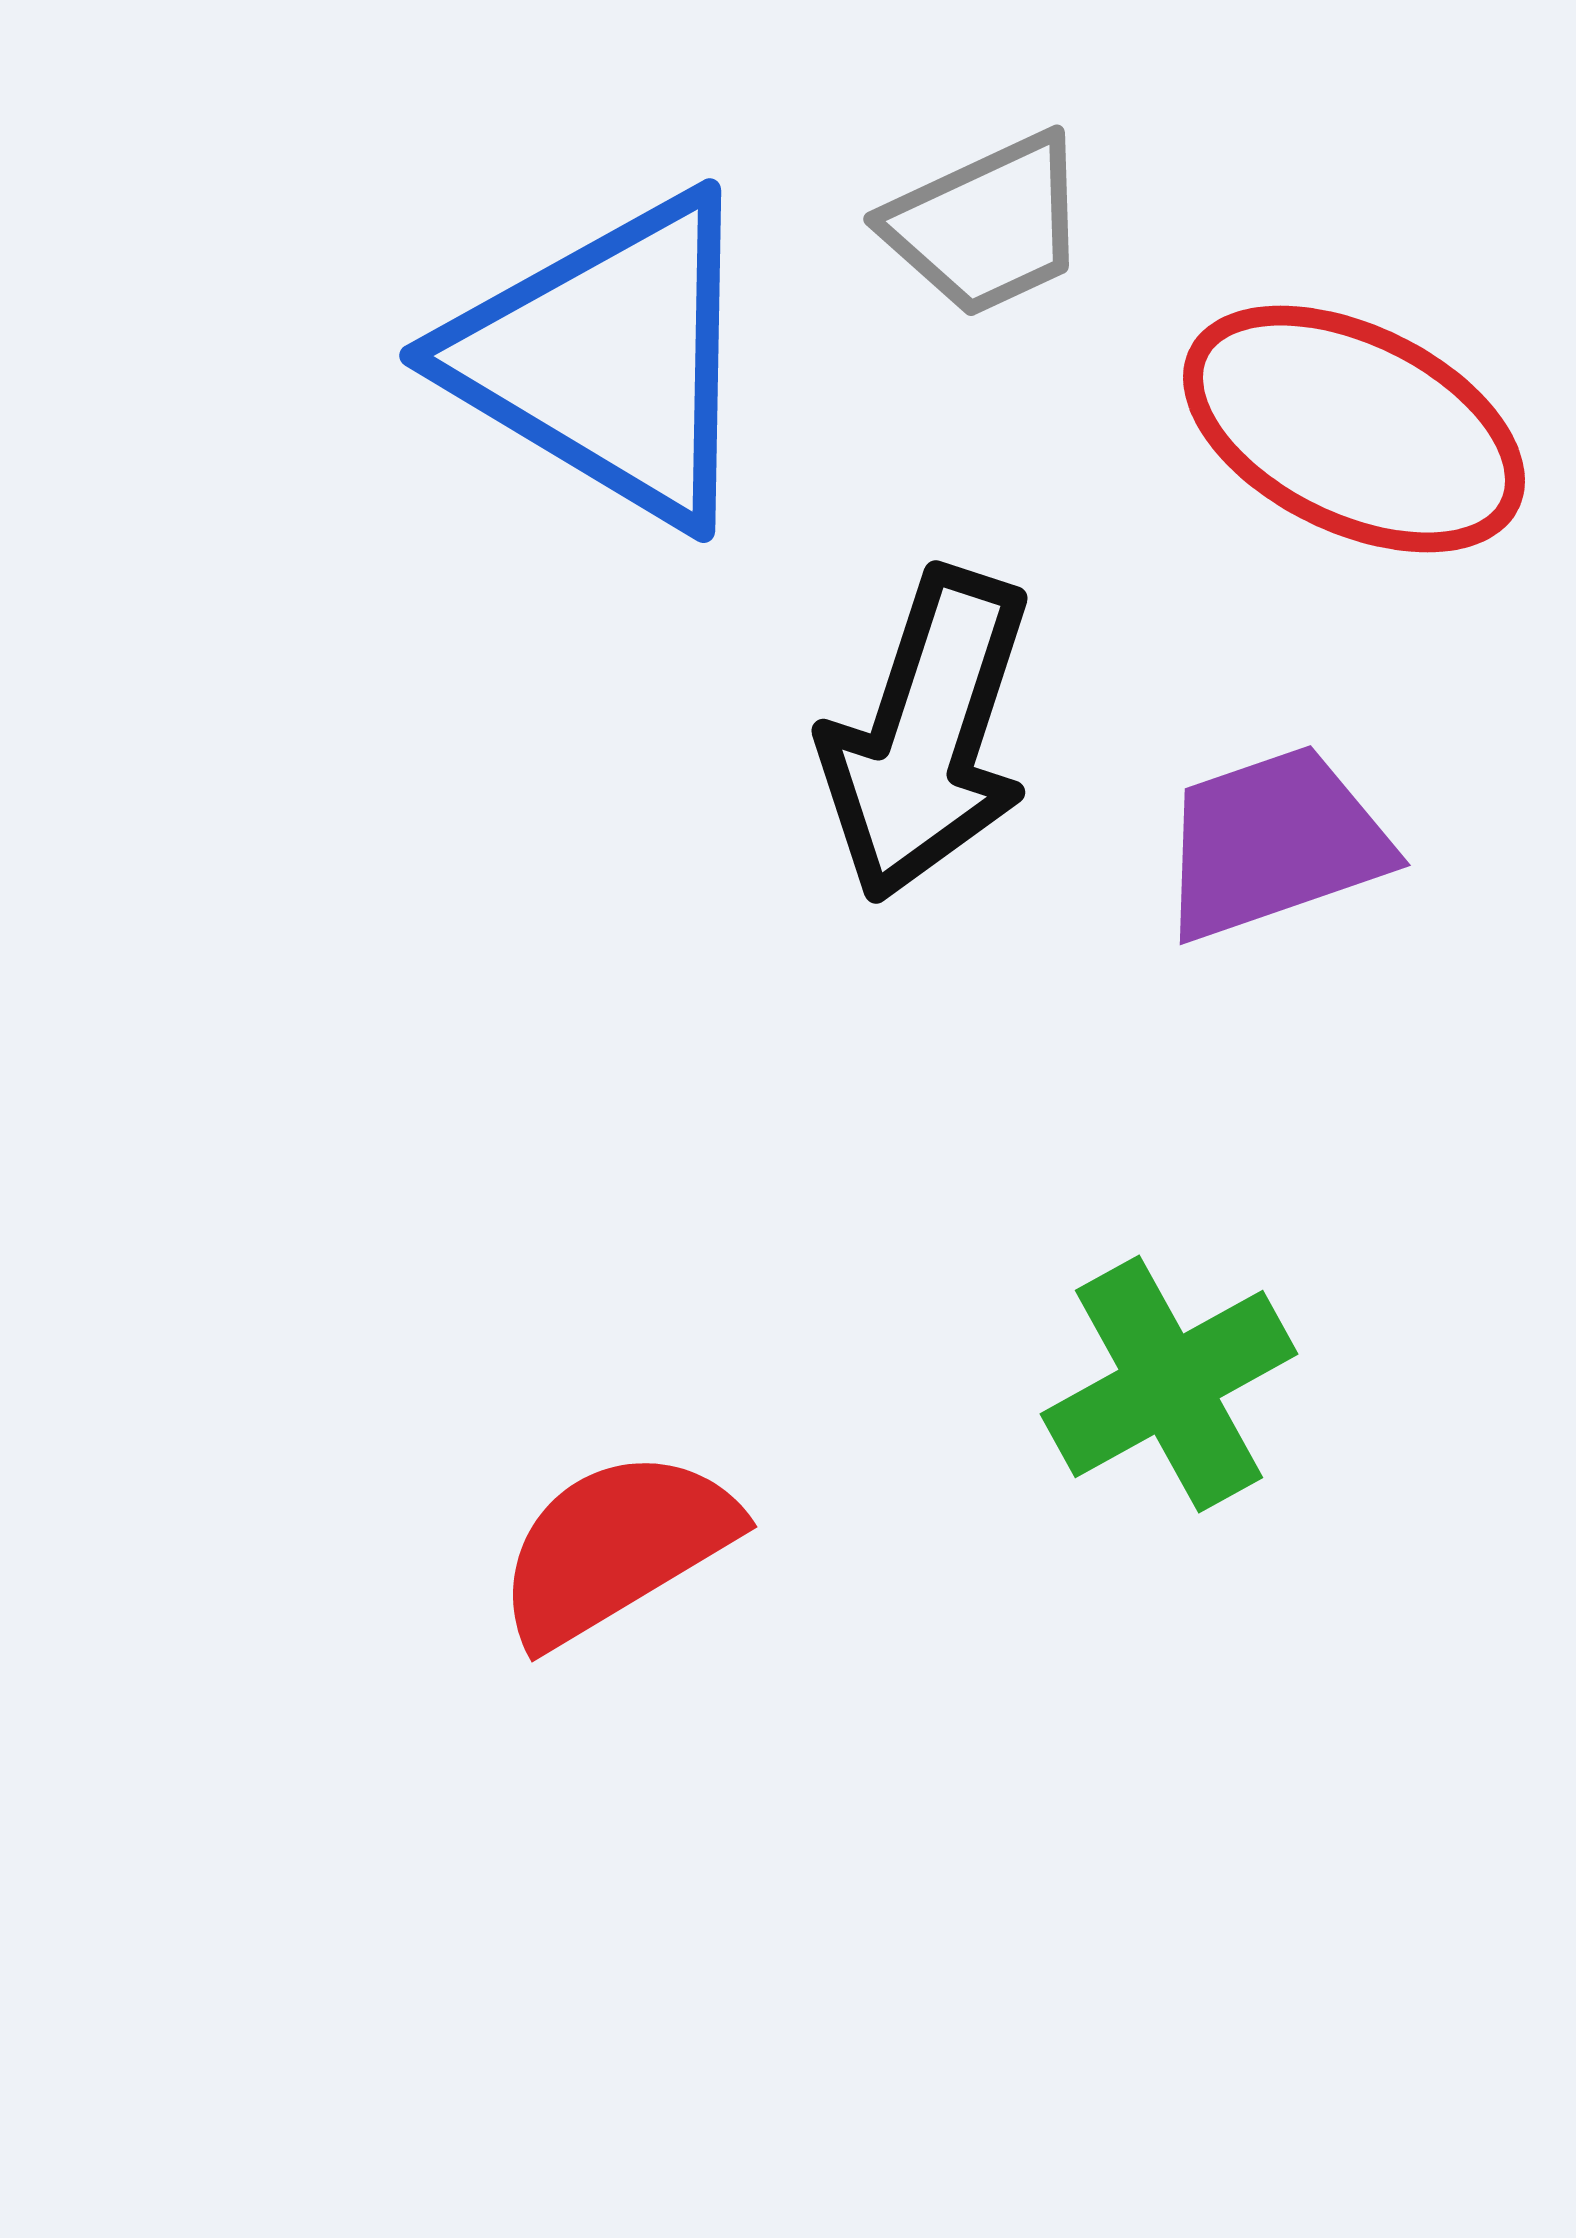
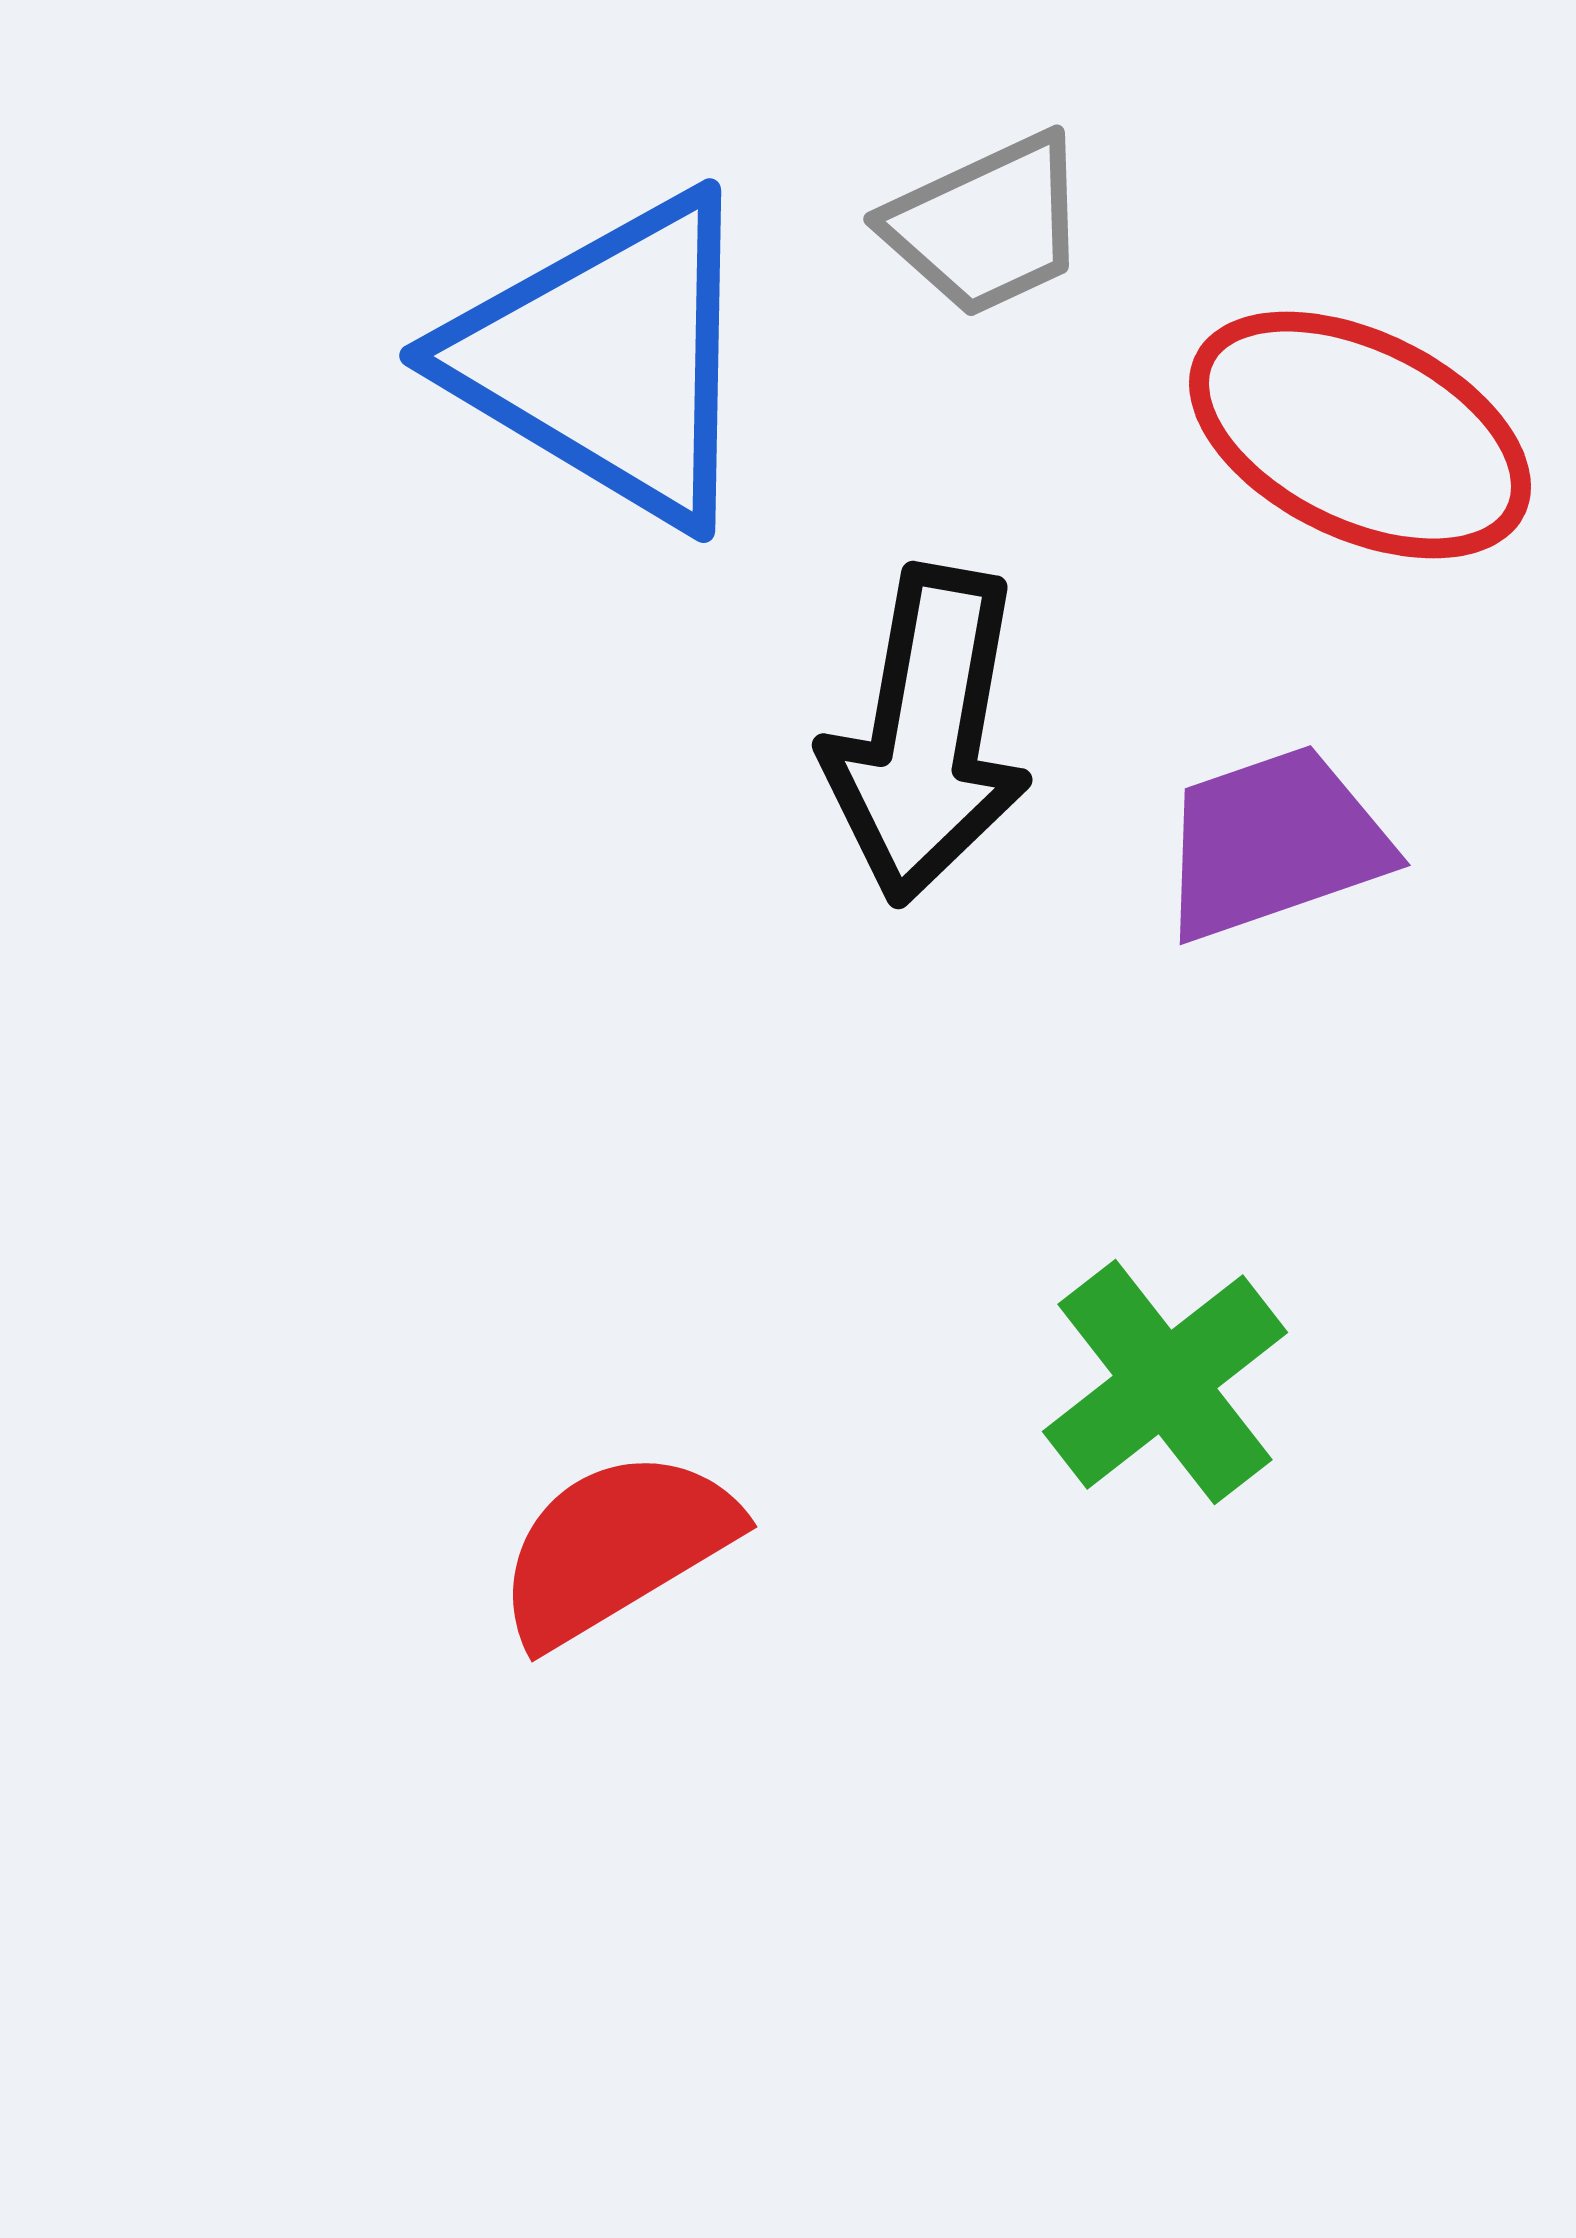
red ellipse: moved 6 px right, 6 px down
black arrow: rotated 8 degrees counterclockwise
green cross: moved 4 px left, 2 px up; rotated 9 degrees counterclockwise
